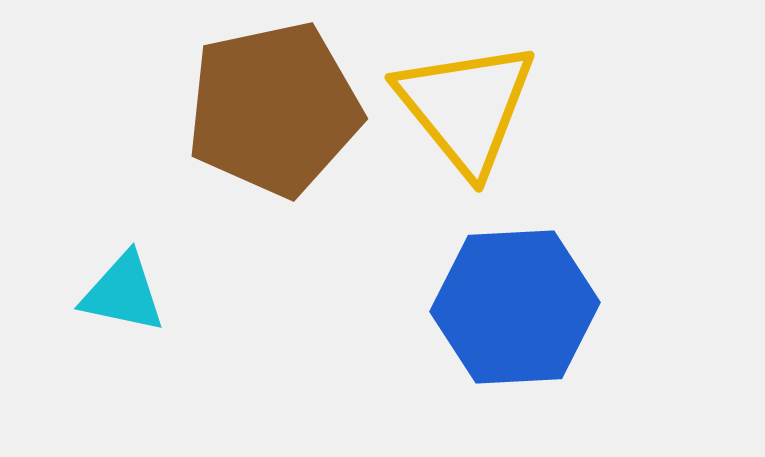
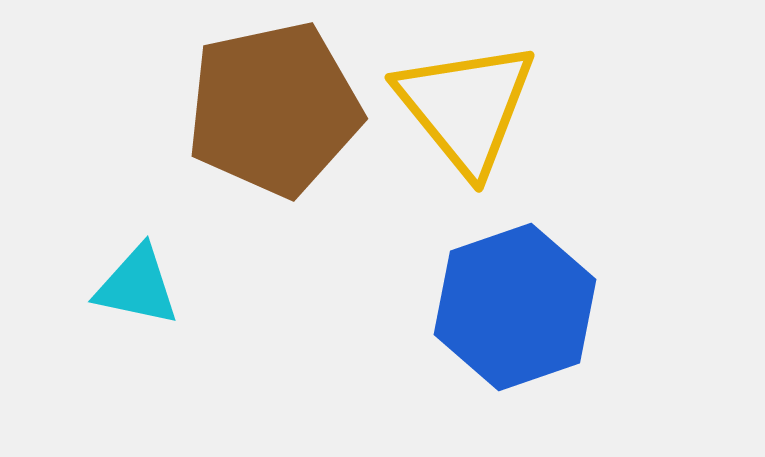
cyan triangle: moved 14 px right, 7 px up
blue hexagon: rotated 16 degrees counterclockwise
